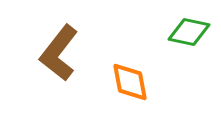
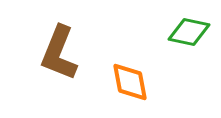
brown L-shape: rotated 16 degrees counterclockwise
